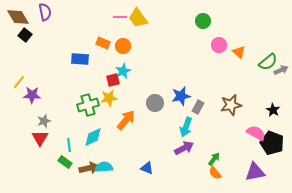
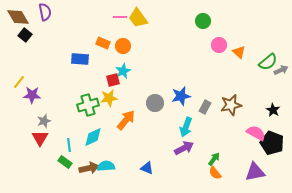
gray rectangle: moved 7 px right
cyan semicircle: moved 2 px right, 1 px up
